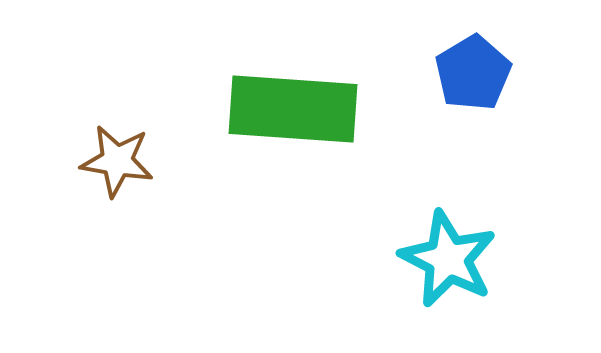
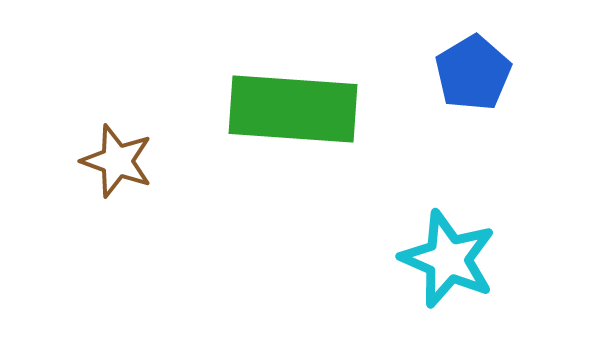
brown star: rotated 10 degrees clockwise
cyan star: rotated 4 degrees counterclockwise
